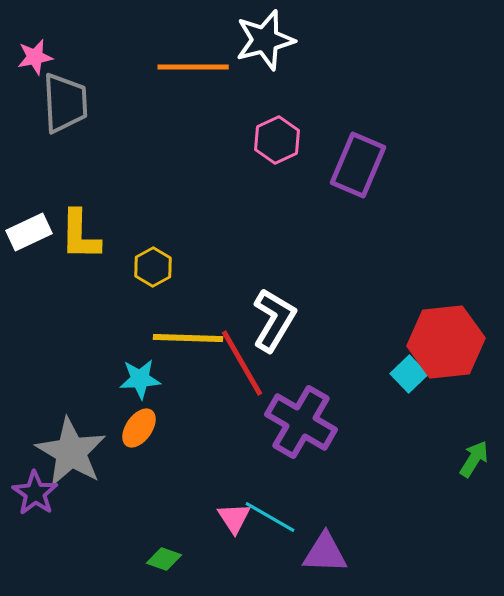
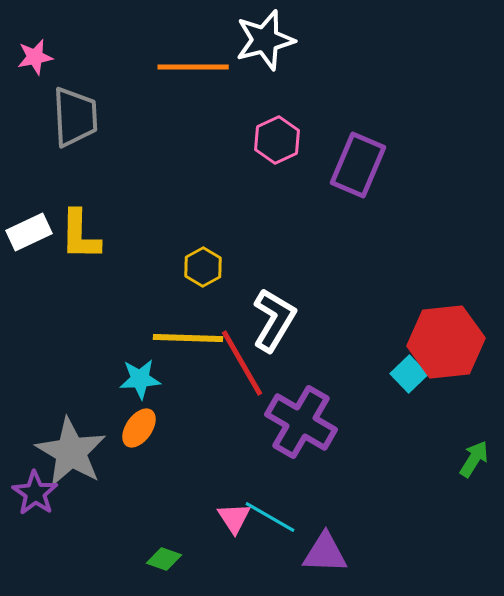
gray trapezoid: moved 10 px right, 14 px down
yellow hexagon: moved 50 px right
